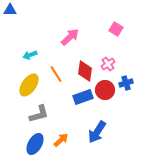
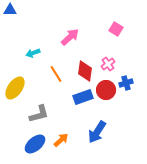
cyan arrow: moved 3 px right, 2 px up
yellow ellipse: moved 14 px left, 3 px down
red circle: moved 1 px right
blue ellipse: rotated 20 degrees clockwise
